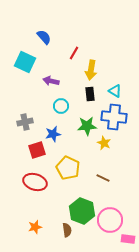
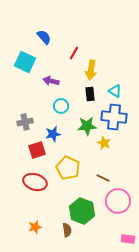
pink circle: moved 8 px right, 19 px up
